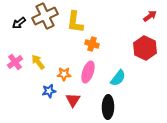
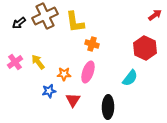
red arrow: moved 5 px right, 1 px up
yellow L-shape: rotated 15 degrees counterclockwise
cyan semicircle: moved 12 px right
